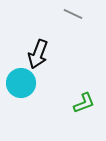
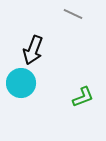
black arrow: moved 5 px left, 4 px up
green L-shape: moved 1 px left, 6 px up
